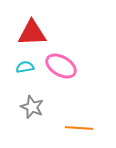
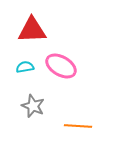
red triangle: moved 3 px up
gray star: moved 1 px right, 1 px up
orange line: moved 1 px left, 2 px up
